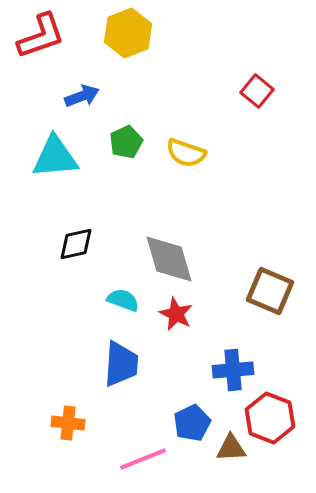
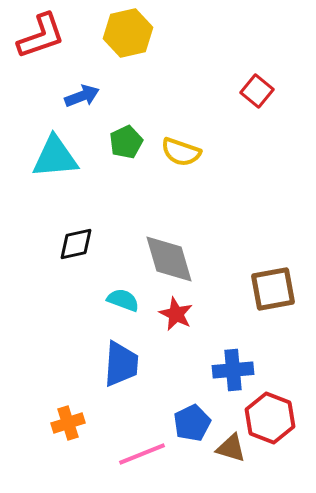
yellow hexagon: rotated 9 degrees clockwise
yellow semicircle: moved 5 px left, 1 px up
brown square: moved 3 px right, 2 px up; rotated 33 degrees counterclockwise
orange cross: rotated 24 degrees counterclockwise
brown triangle: rotated 20 degrees clockwise
pink line: moved 1 px left, 5 px up
